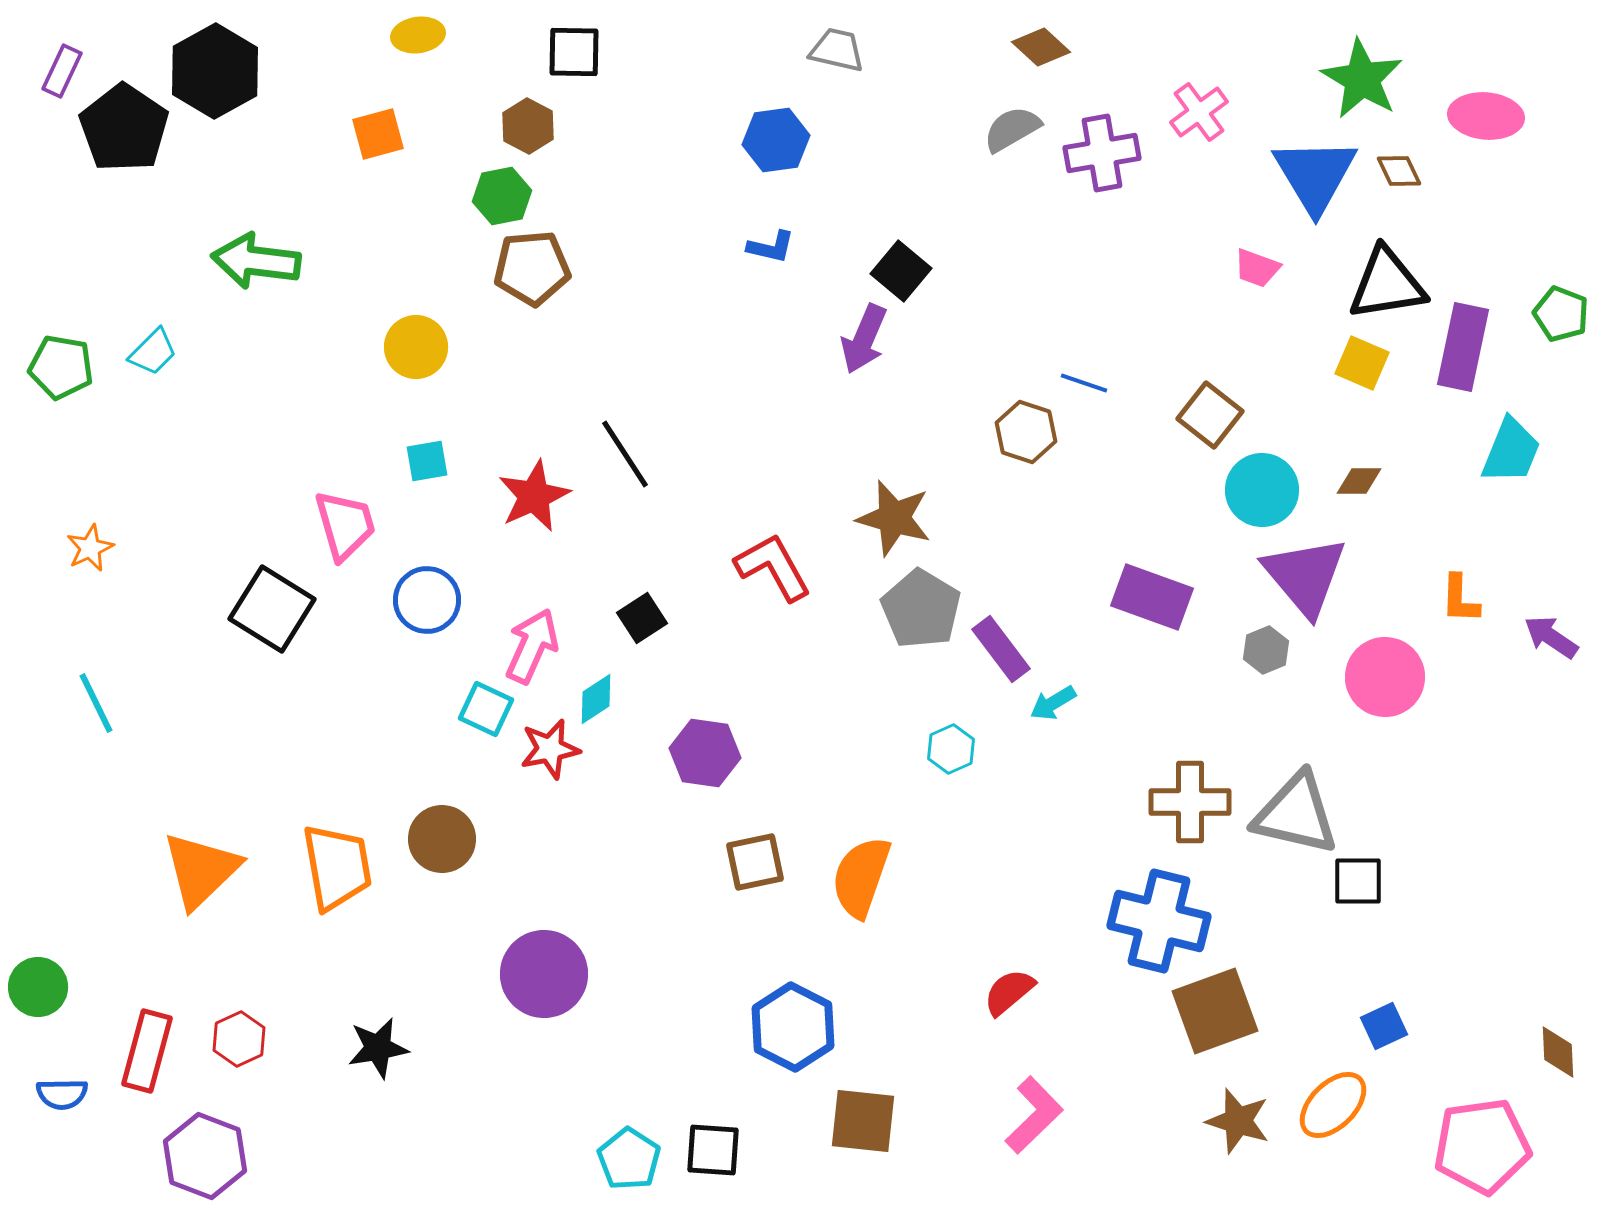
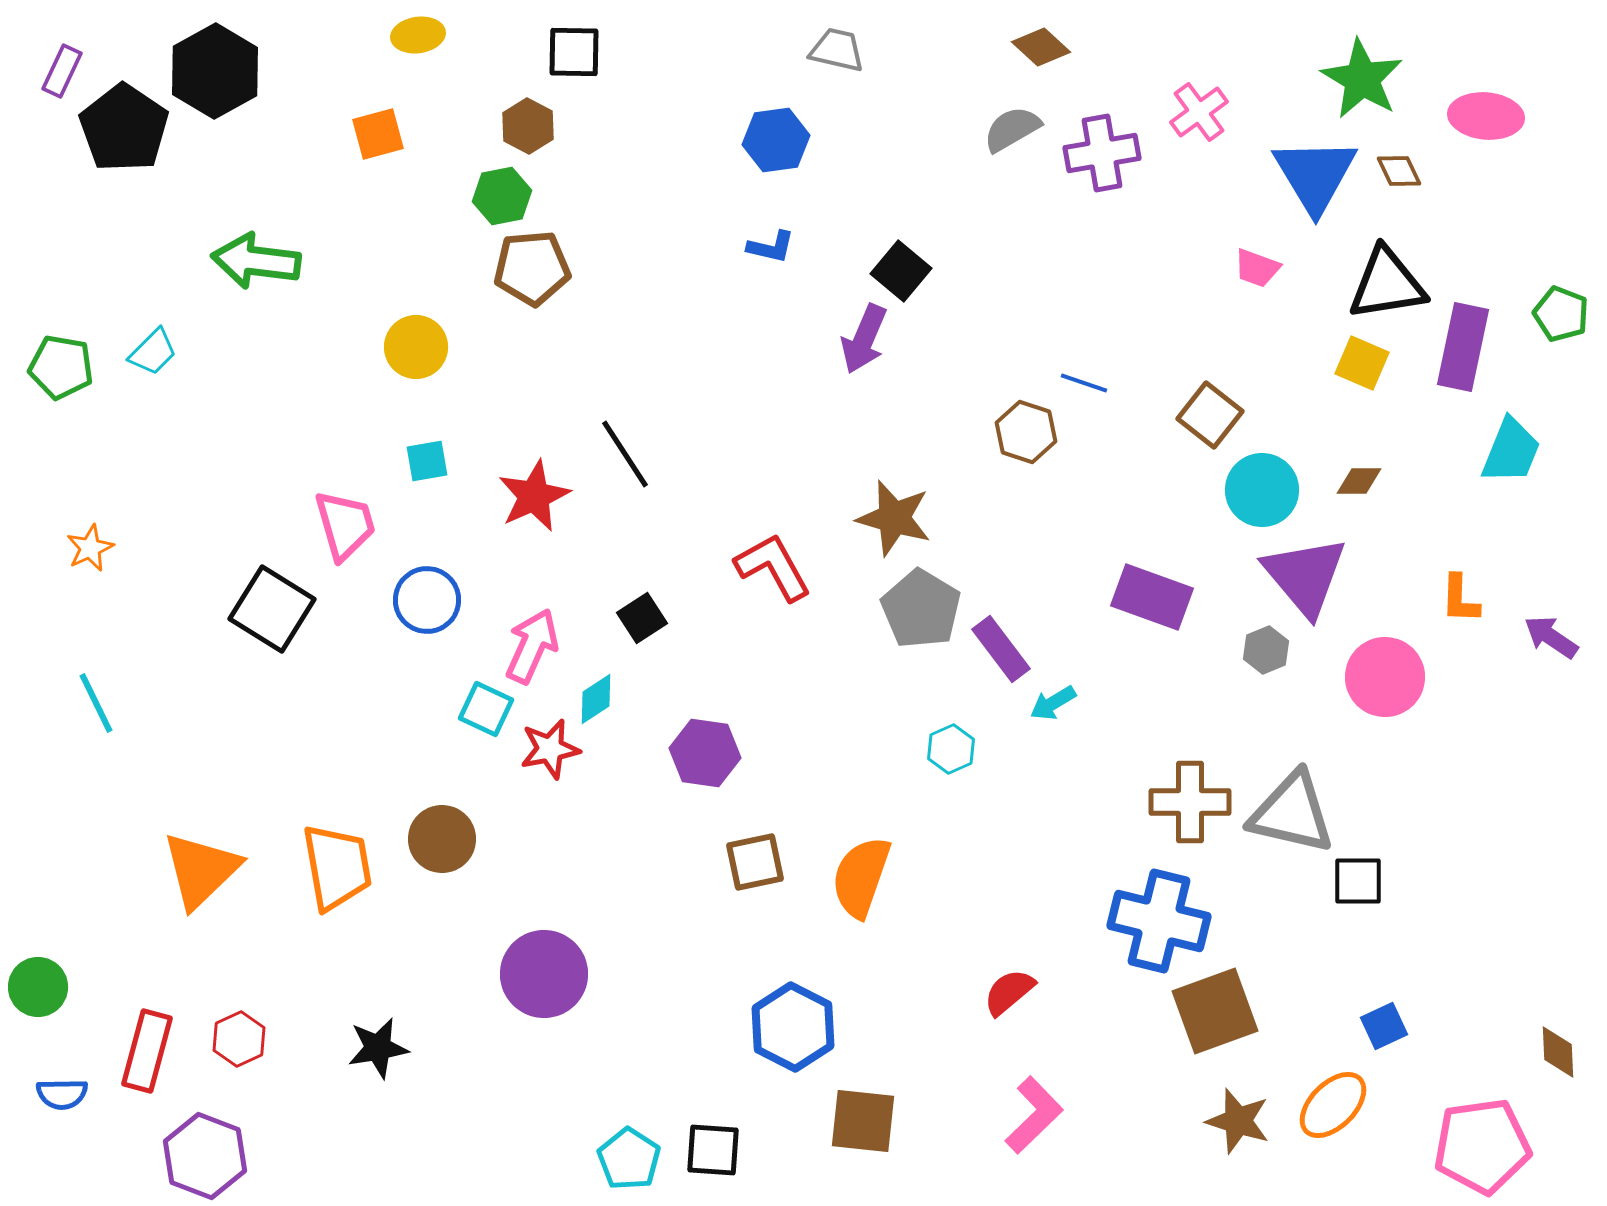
gray triangle at (1296, 814): moved 4 px left, 1 px up
